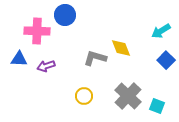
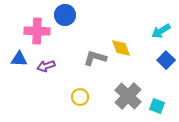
yellow circle: moved 4 px left, 1 px down
